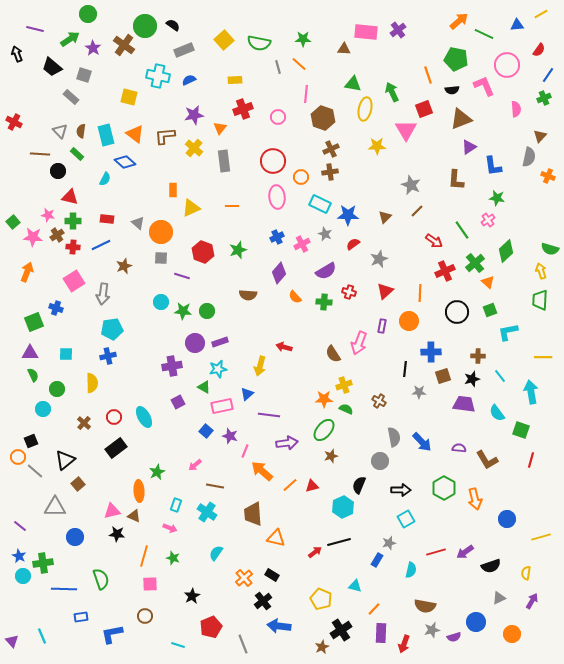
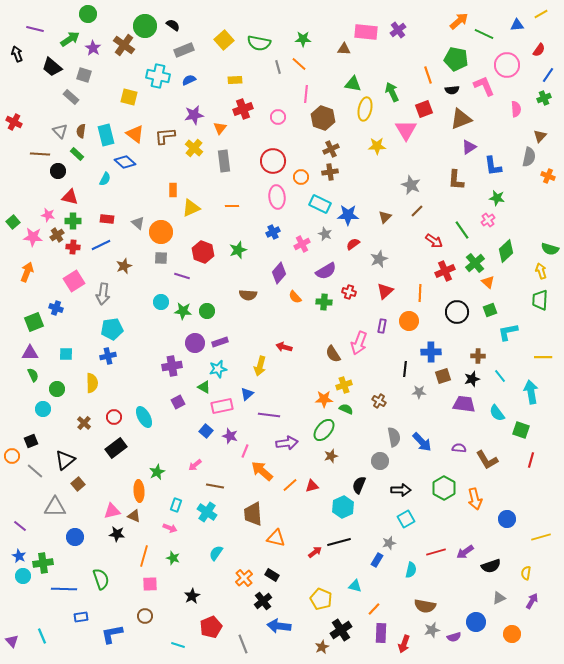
blue cross at (277, 237): moved 4 px left, 5 px up
orange circle at (18, 457): moved 6 px left, 1 px up
